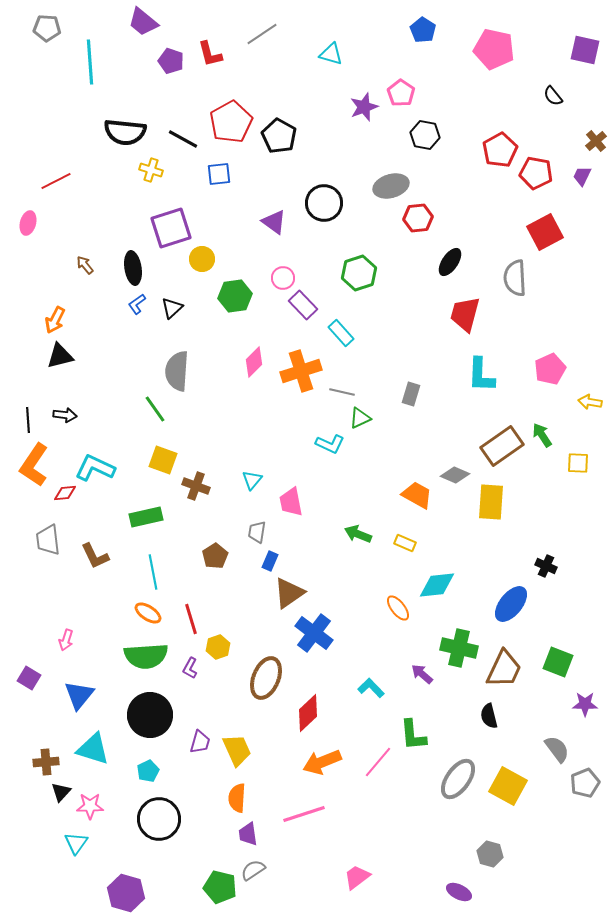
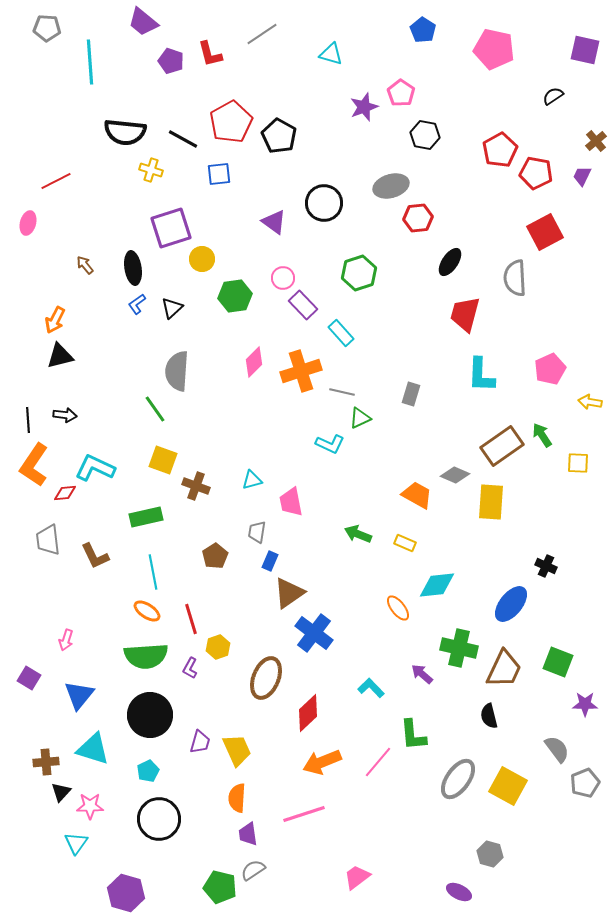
black semicircle at (553, 96): rotated 95 degrees clockwise
cyan triangle at (252, 480): rotated 35 degrees clockwise
orange ellipse at (148, 613): moved 1 px left, 2 px up
